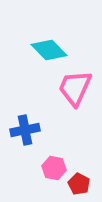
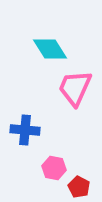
cyan diamond: moved 1 px right, 1 px up; rotated 12 degrees clockwise
blue cross: rotated 16 degrees clockwise
red pentagon: moved 3 px down
